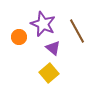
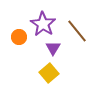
purple star: rotated 10 degrees clockwise
brown line: rotated 10 degrees counterclockwise
purple triangle: rotated 21 degrees clockwise
